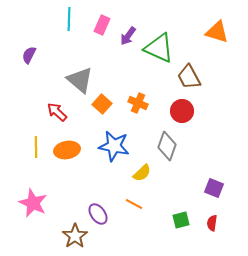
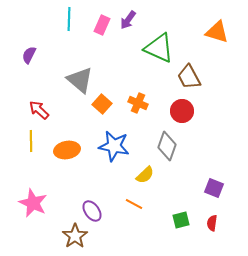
purple arrow: moved 16 px up
red arrow: moved 18 px left, 2 px up
yellow line: moved 5 px left, 6 px up
yellow semicircle: moved 3 px right, 2 px down
purple ellipse: moved 6 px left, 3 px up
